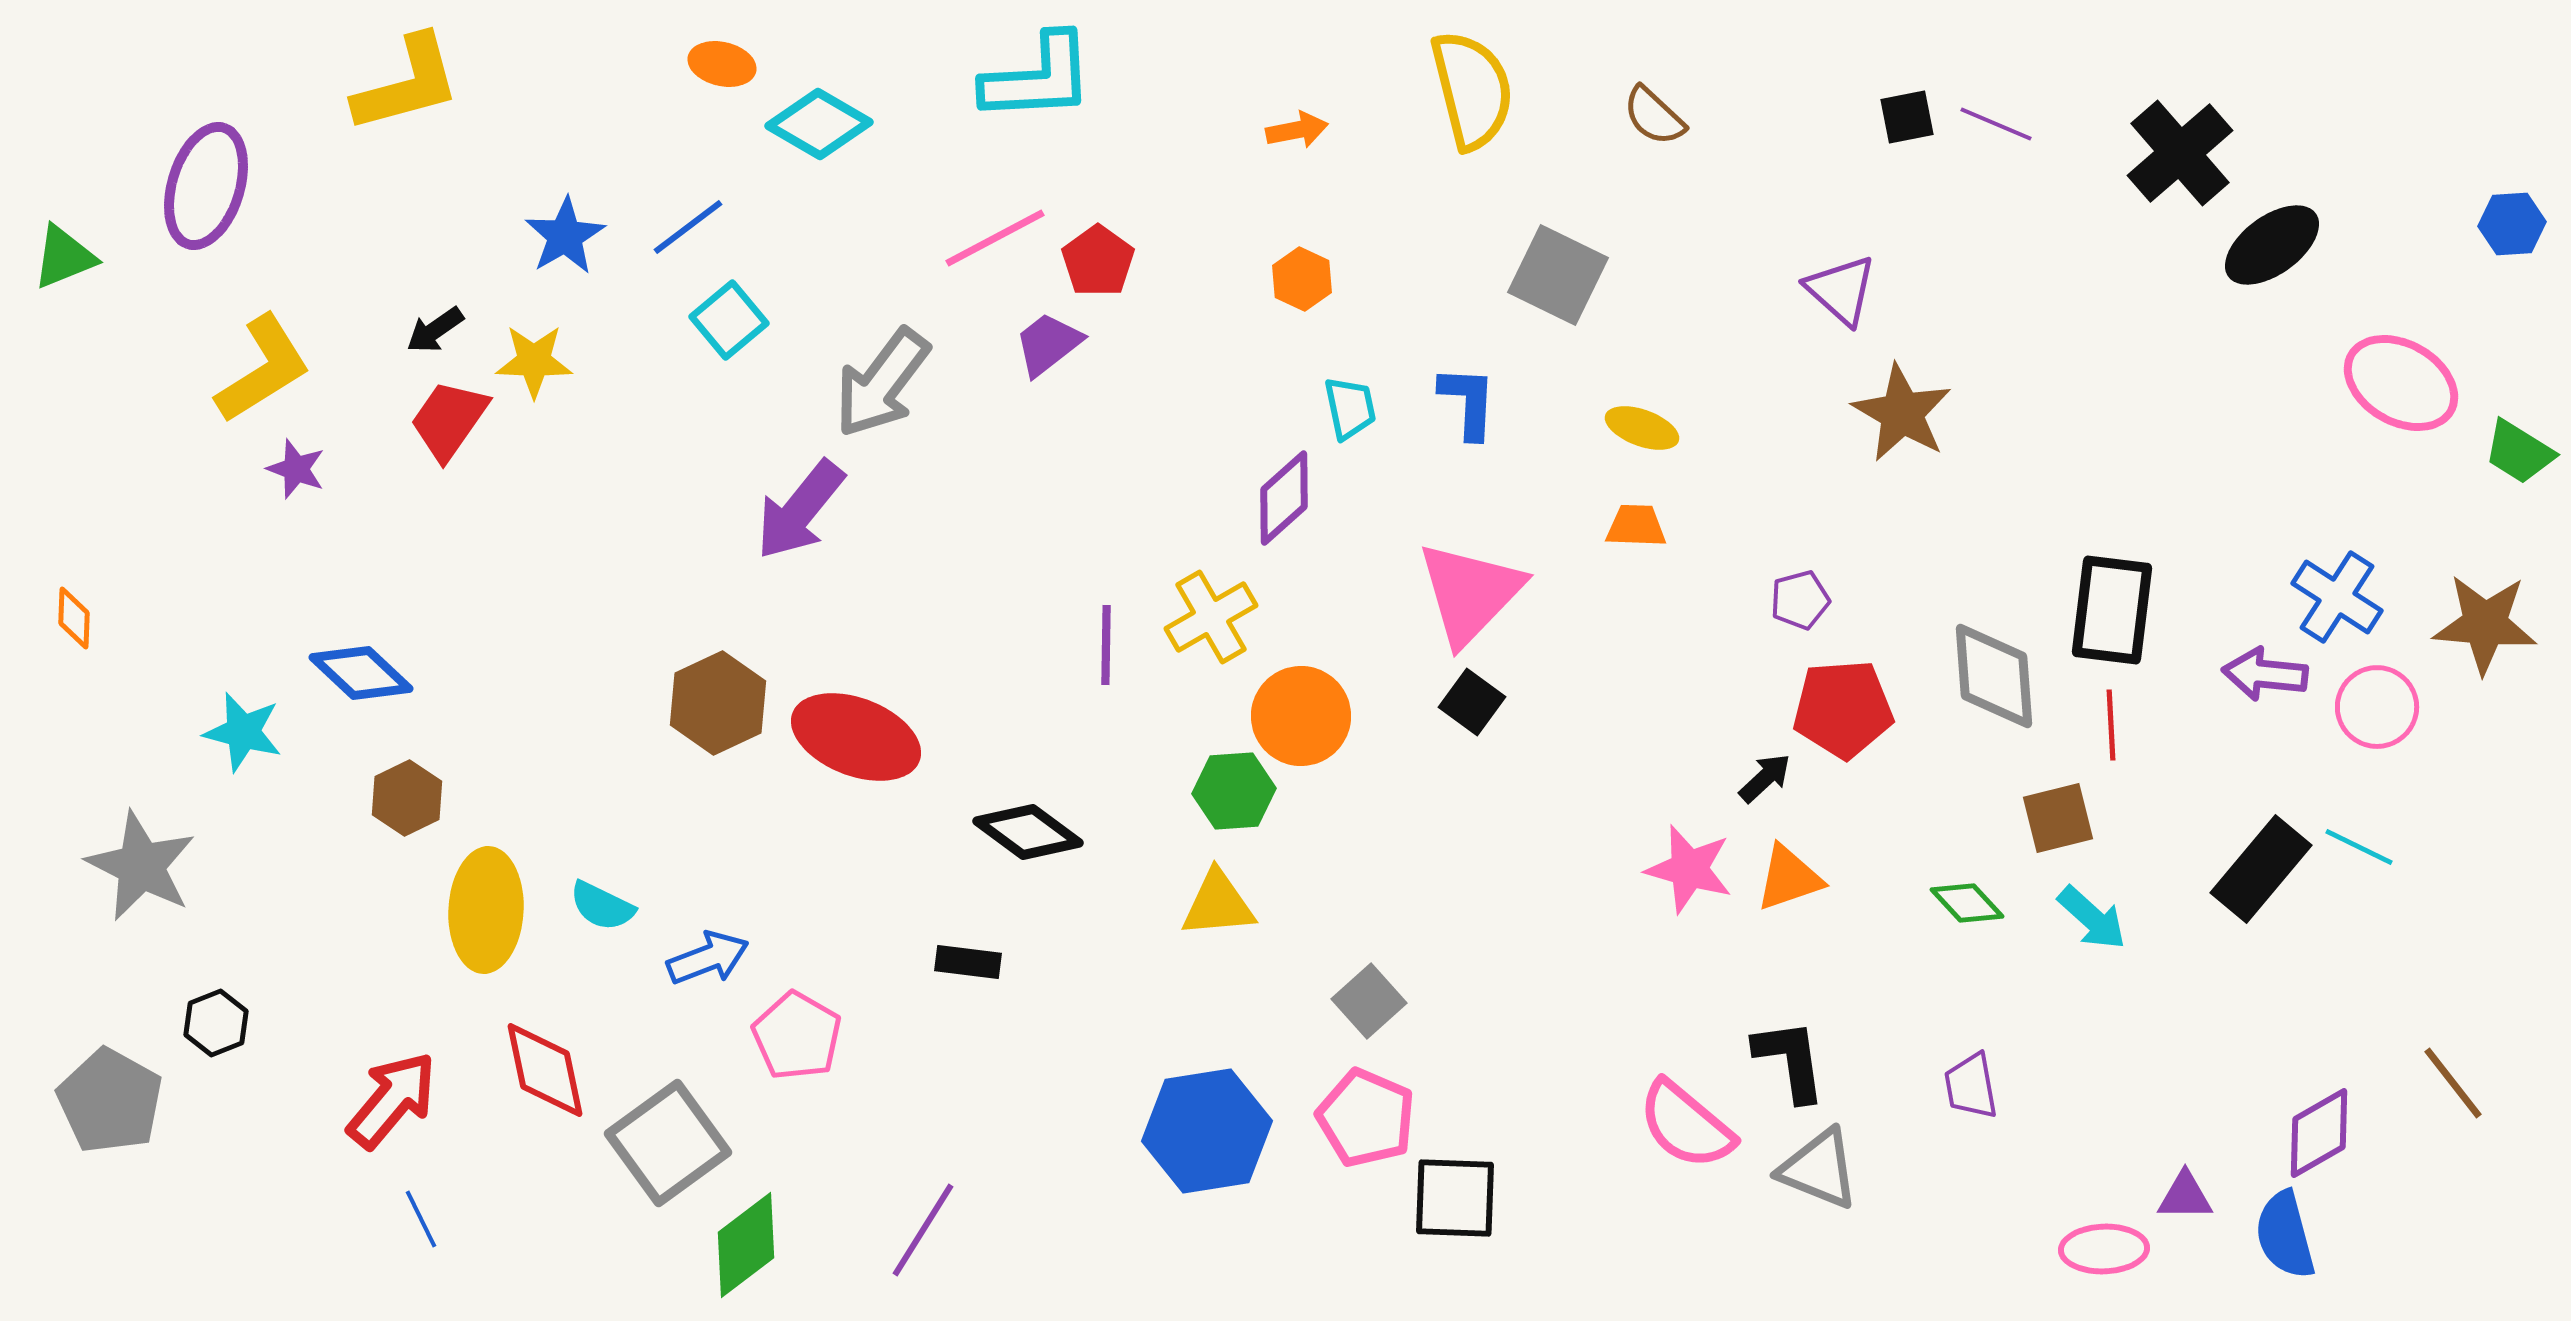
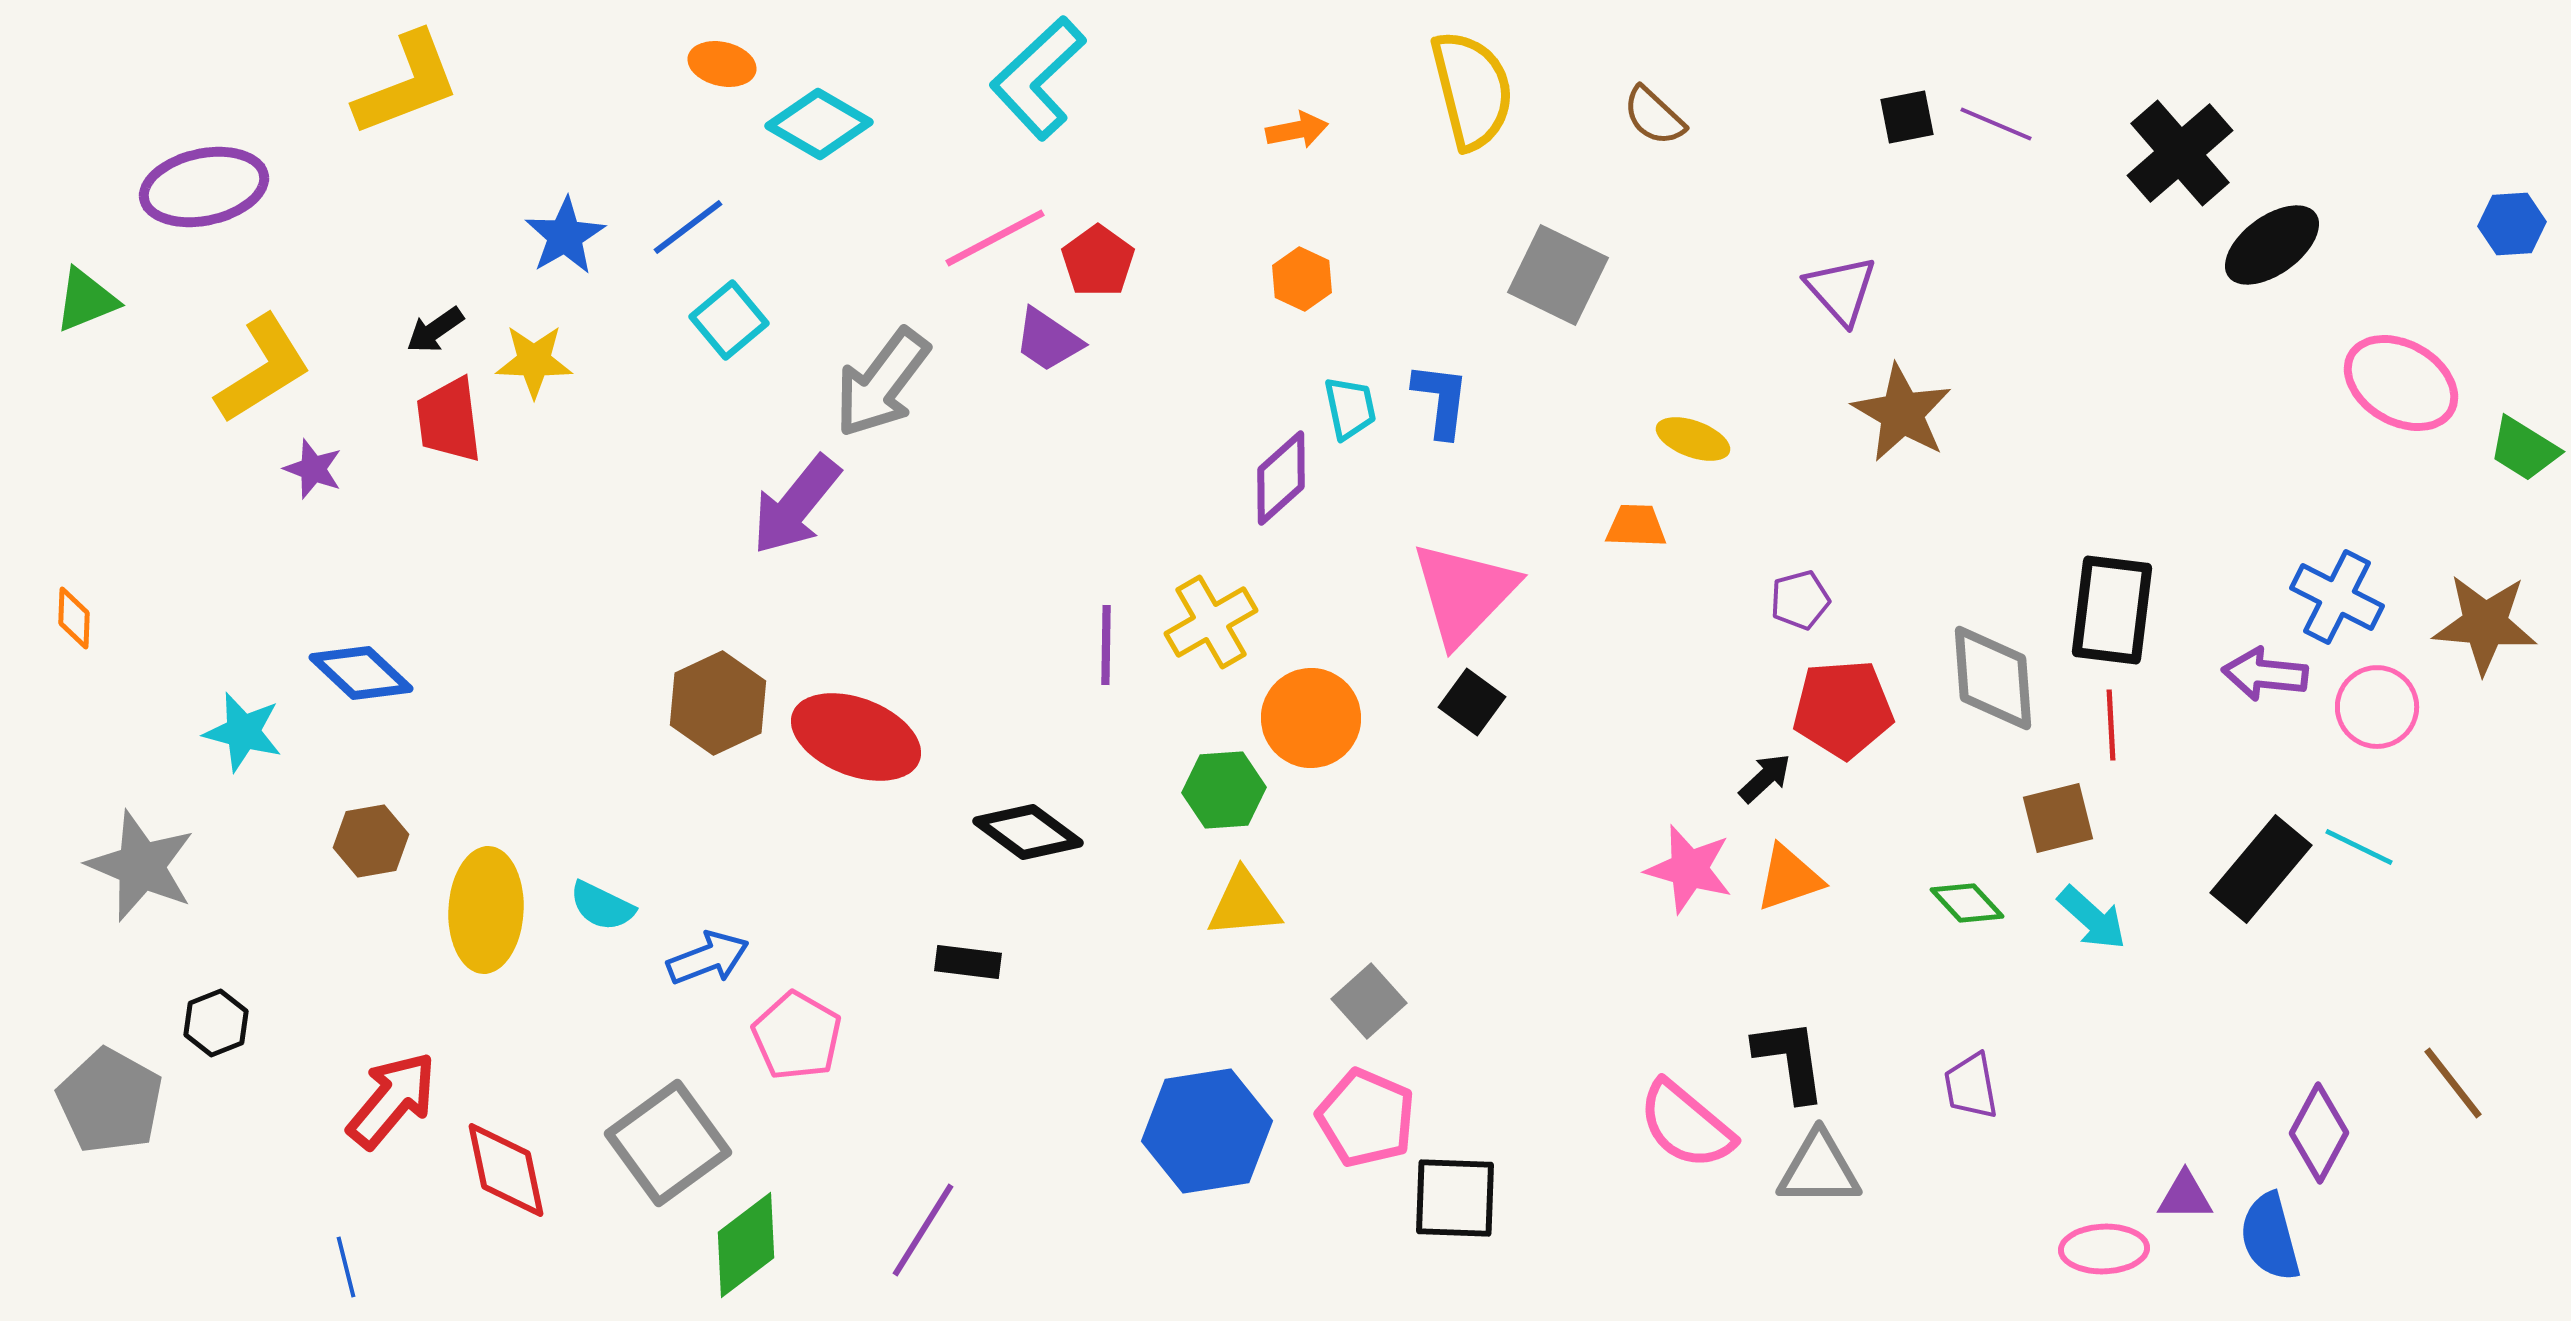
cyan L-shape at (1038, 78): rotated 140 degrees clockwise
yellow L-shape at (407, 84): rotated 6 degrees counterclockwise
purple ellipse at (206, 186): moved 2 px left, 1 px down; rotated 61 degrees clockwise
green triangle at (64, 257): moved 22 px right, 43 px down
purple triangle at (1841, 290): rotated 6 degrees clockwise
purple trapezoid at (1048, 344): moved 4 px up; rotated 108 degrees counterclockwise
blue L-shape at (1468, 402): moved 27 px left, 2 px up; rotated 4 degrees clockwise
red trapezoid at (449, 420): rotated 42 degrees counterclockwise
yellow ellipse at (1642, 428): moved 51 px right, 11 px down
green trapezoid at (2519, 452): moved 5 px right, 3 px up
purple star at (296, 469): moved 17 px right
purple diamond at (1284, 498): moved 3 px left, 20 px up
purple arrow at (800, 510): moved 4 px left, 5 px up
pink triangle at (1470, 593): moved 6 px left
blue cross at (2337, 597): rotated 6 degrees counterclockwise
yellow cross at (1211, 617): moved 5 px down
gray diamond at (1994, 676): moved 1 px left, 2 px down
orange circle at (1301, 716): moved 10 px right, 2 px down
green hexagon at (1234, 791): moved 10 px left, 1 px up
brown hexagon at (407, 798): moved 36 px left, 43 px down; rotated 16 degrees clockwise
gray star at (141, 866): rotated 4 degrees counterclockwise
yellow triangle at (1218, 904): moved 26 px right
red diamond at (545, 1070): moved 39 px left, 100 px down
purple diamond at (2319, 1133): rotated 32 degrees counterclockwise
gray triangle at (1819, 1169): rotated 22 degrees counterclockwise
blue line at (421, 1219): moved 75 px left, 48 px down; rotated 12 degrees clockwise
blue semicircle at (2285, 1235): moved 15 px left, 2 px down
